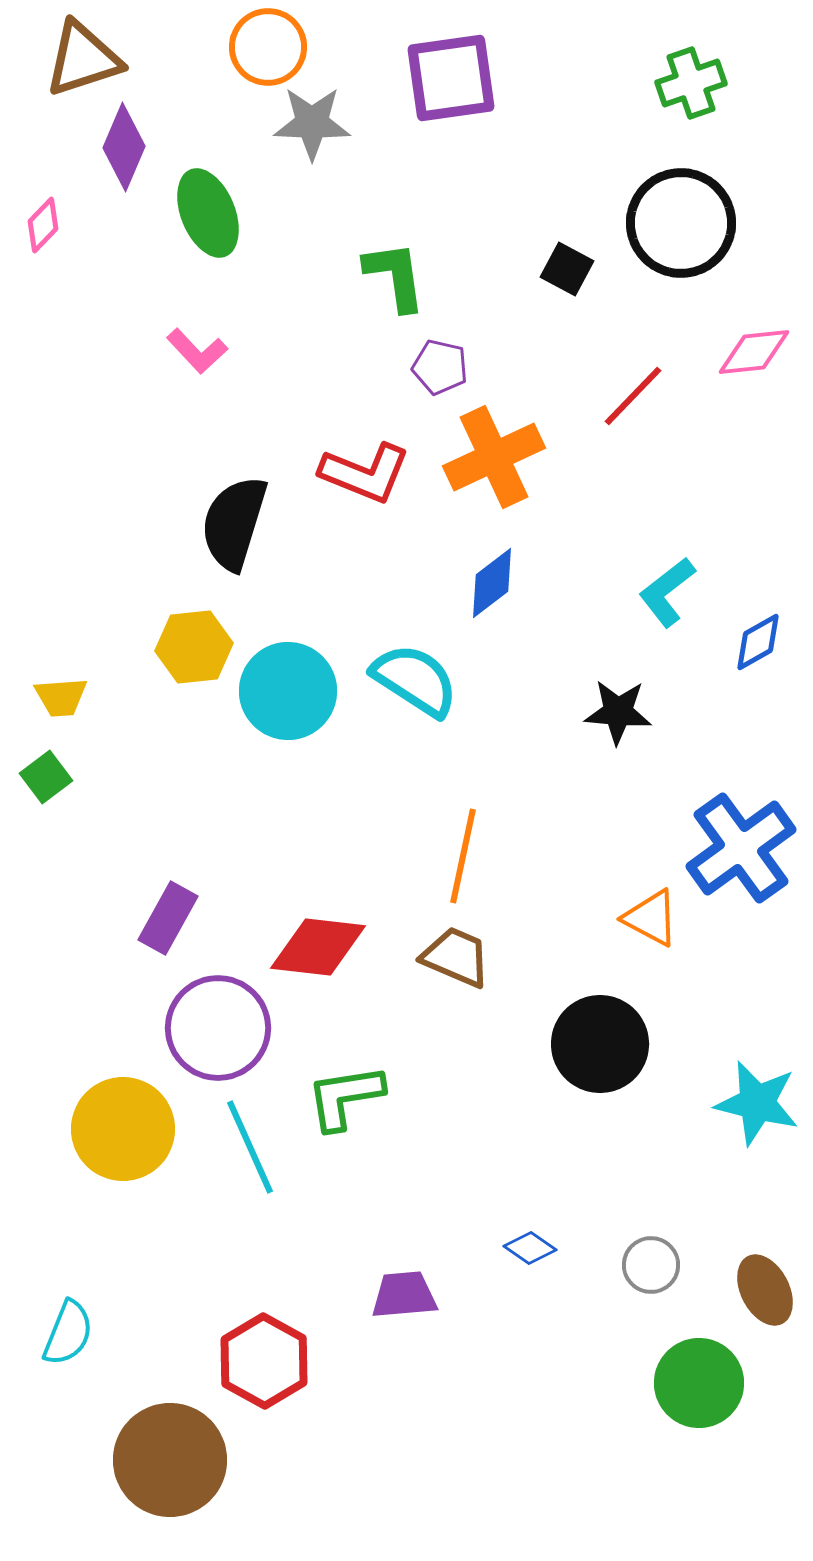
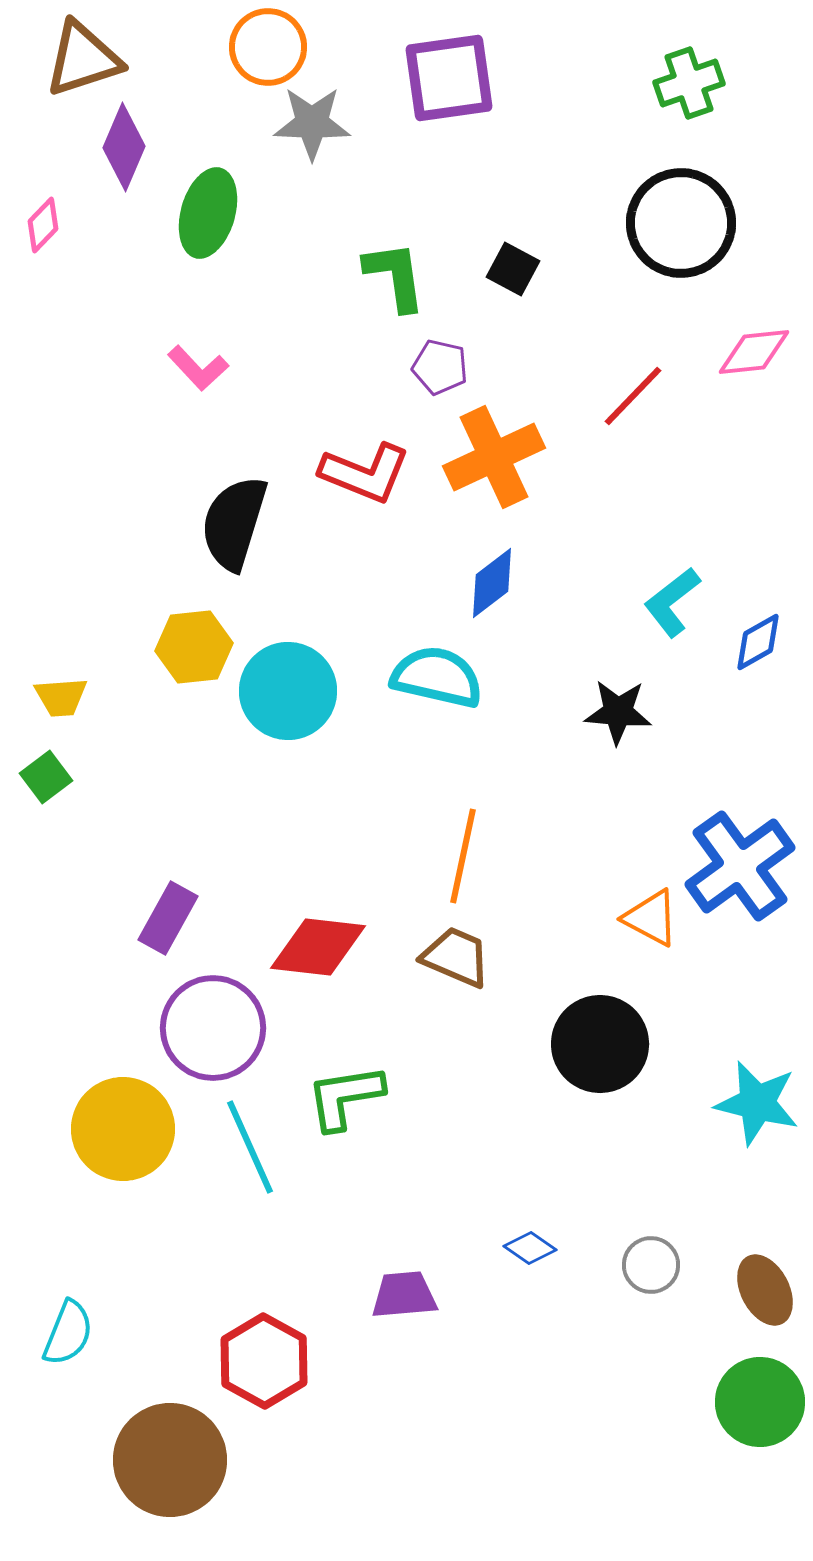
purple square at (451, 78): moved 2 px left
green cross at (691, 83): moved 2 px left
green ellipse at (208, 213): rotated 38 degrees clockwise
black square at (567, 269): moved 54 px left
pink L-shape at (197, 351): moved 1 px right, 17 px down
cyan L-shape at (667, 592): moved 5 px right, 10 px down
cyan semicircle at (415, 680): moved 22 px right, 3 px up; rotated 20 degrees counterclockwise
blue cross at (741, 848): moved 1 px left, 18 px down
purple circle at (218, 1028): moved 5 px left
green circle at (699, 1383): moved 61 px right, 19 px down
